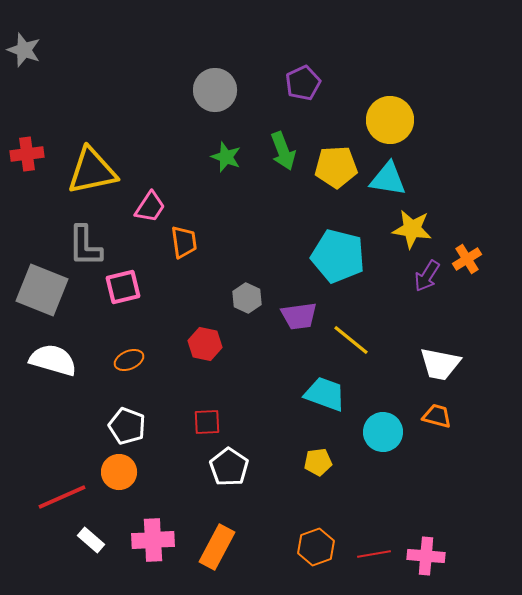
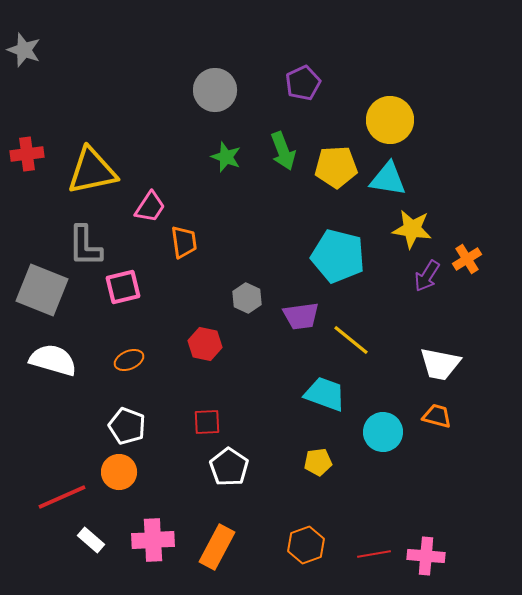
purple trapezoid at (299, 316): moved 2 px right
orange hexagon at (316, 547): moved 10 px left, 2 px up
